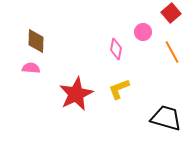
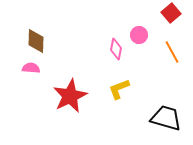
pink circle: moved 4 px left, 3 px down
red star: moved 6 px left, 2 px down
